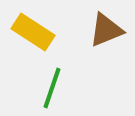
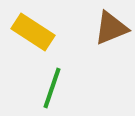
brown triangle: moved 5 px right, 2 px up
